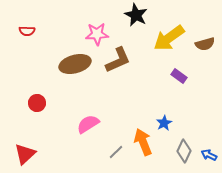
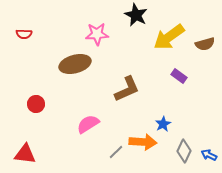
red semicircle: moved 3 px left, 3 px down
yellow arrow: moved 1 px up
brown L-shape: moved 9 px right, 29 px down
red circle: moved 1 px left, 1 px down
blue star: moved 1 px left, 1 px down
orange arrow: rotated 116 degrees clockwise
red triangle: rotated 50 degrees clockwise
